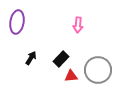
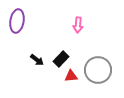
purple ellipse: moved 1 px up
black arrow: moved 6 px right, 2 px down; rotated 96 degrees clockwise
